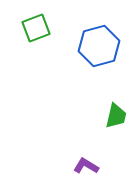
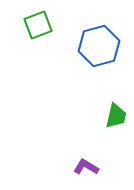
green square: moved 2 px right, 3 px up
purple L-shape: moved 1 px down
